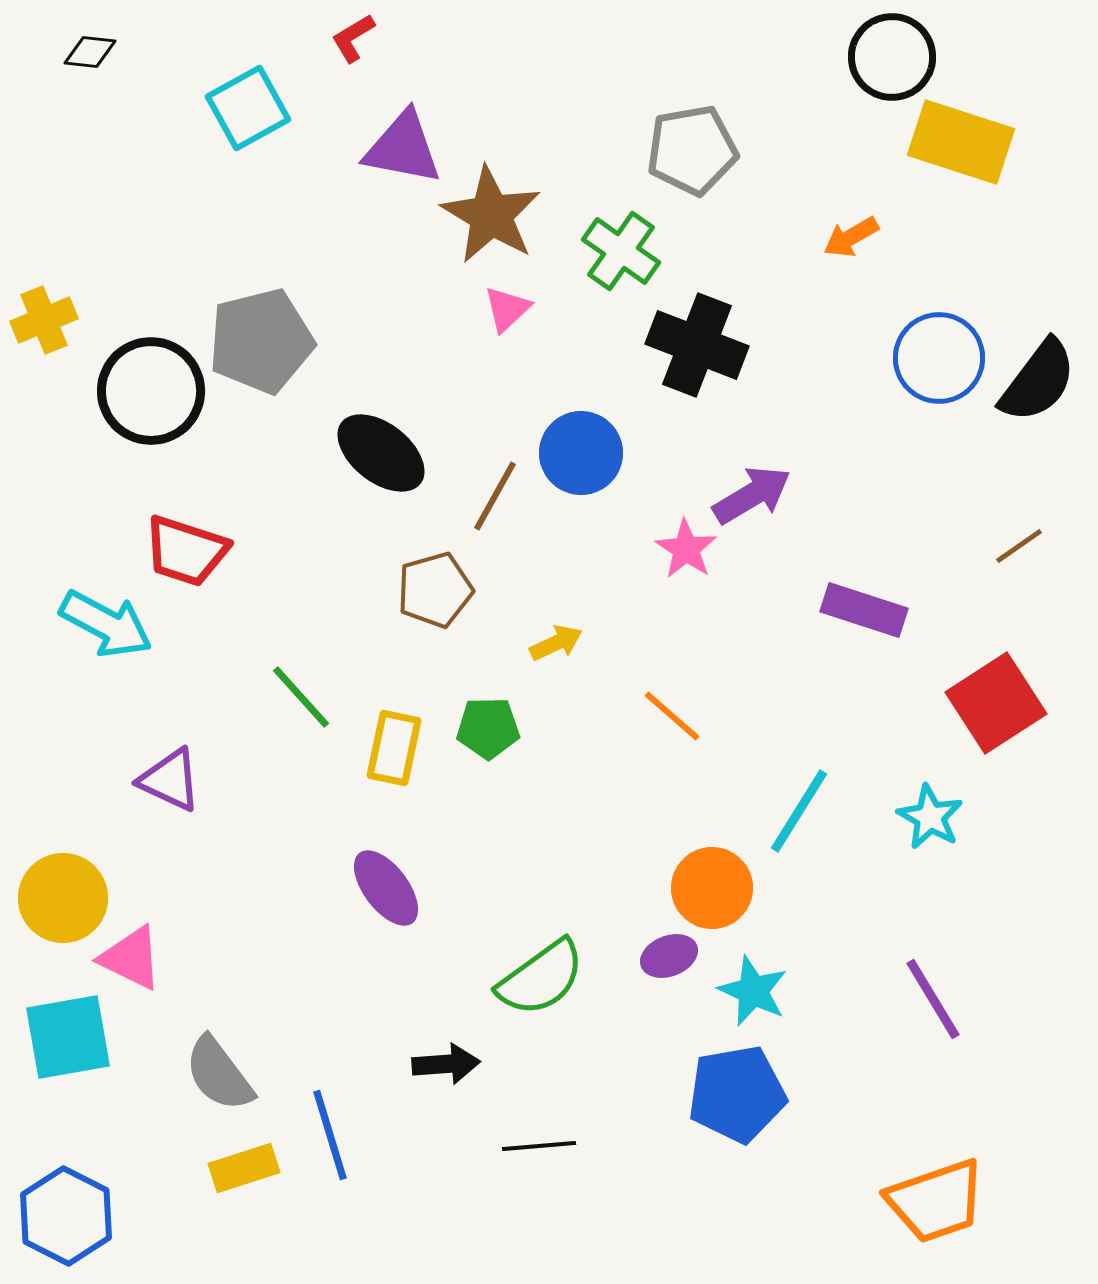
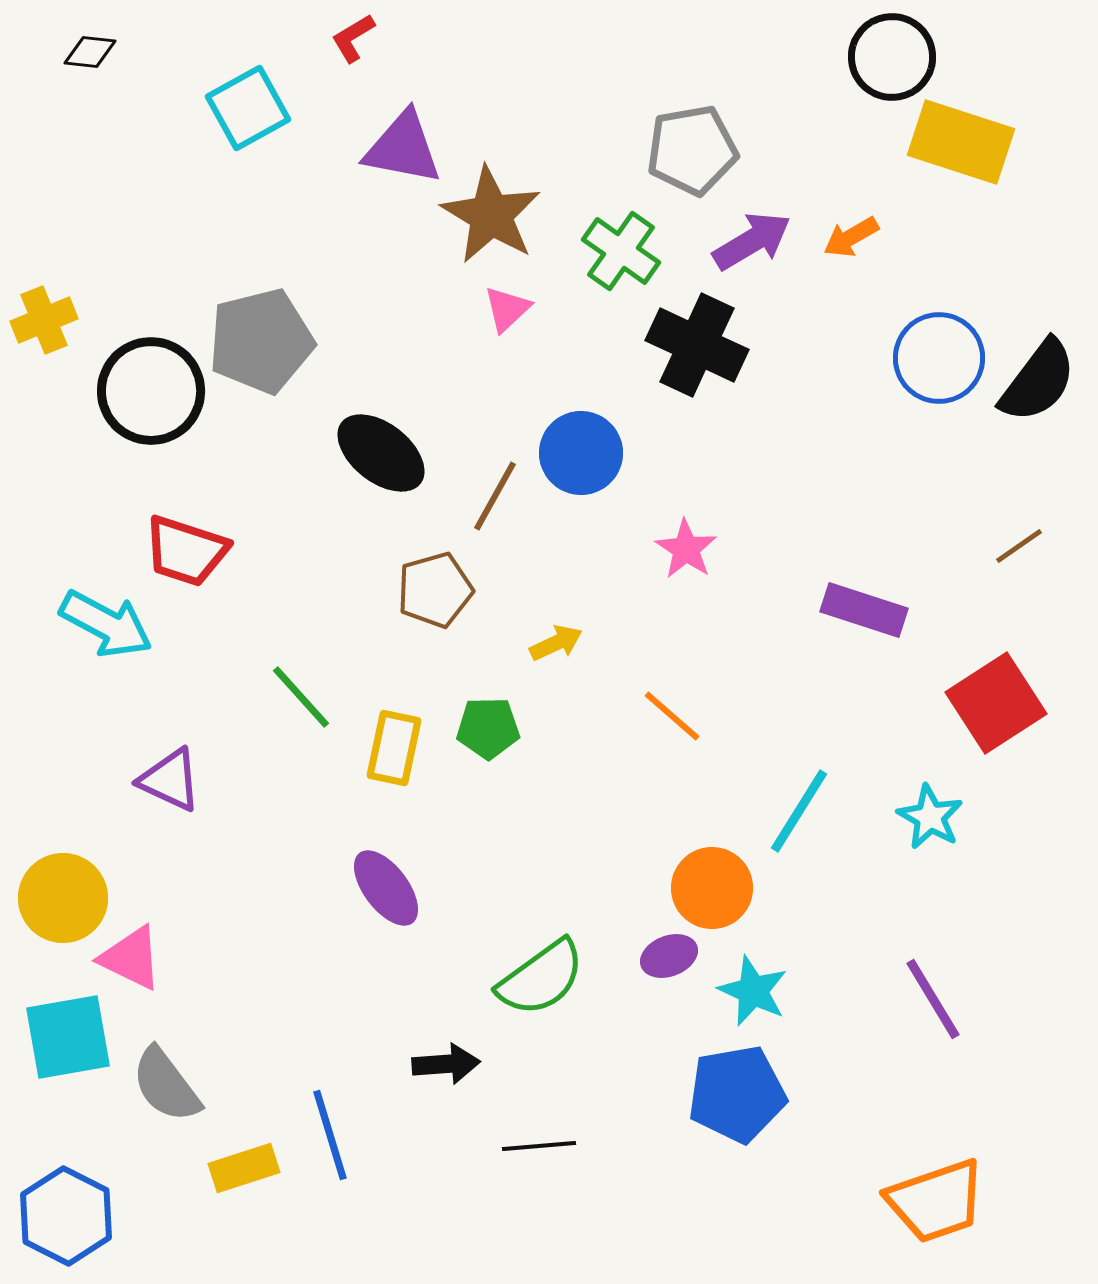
black cross at (697, 345): rotated 4 degrees clockwise
purple arrow at (752, 495): moved 254 px up
gray semicircle at (219, 1074): moved 53 px left, 11 px down
